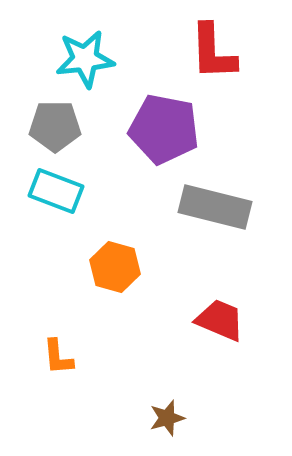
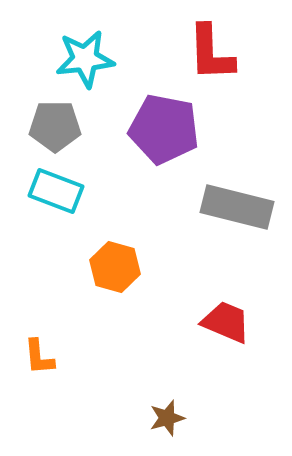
red L-shape: moved 2 px left, 1 px down
gray rectangle: moved 22 px right
red trapezoid: moved 6 px right, 2 px down
orange L-shape: moved 19 px left
